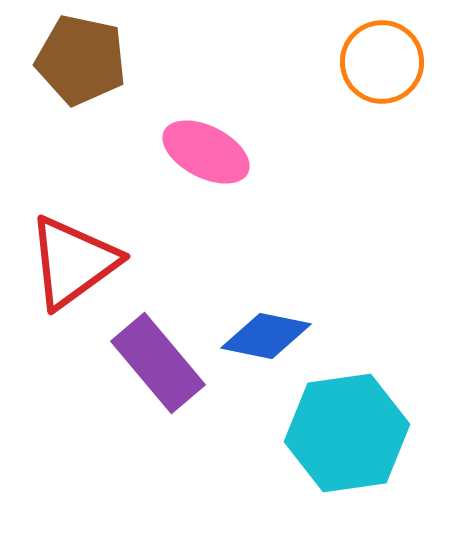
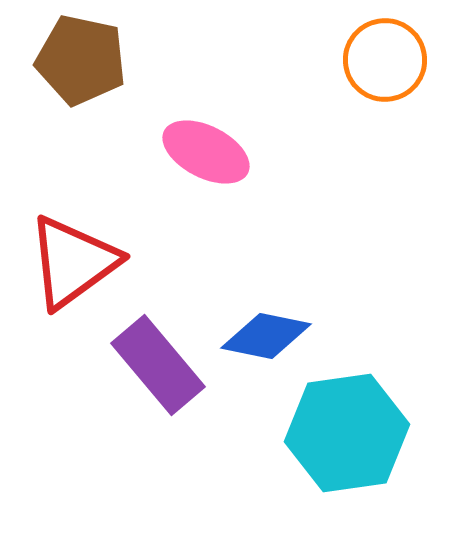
orange circle: moved 3 px right, 2 px up
purple rectangle: moved 2 px down
